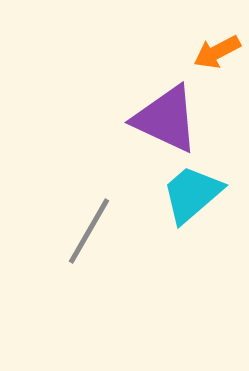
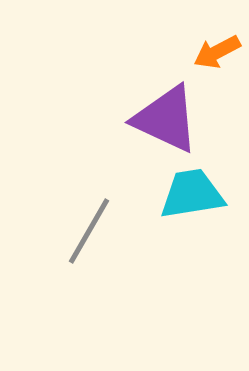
cyan trapezoid: rotated 32 degrees clockwise
